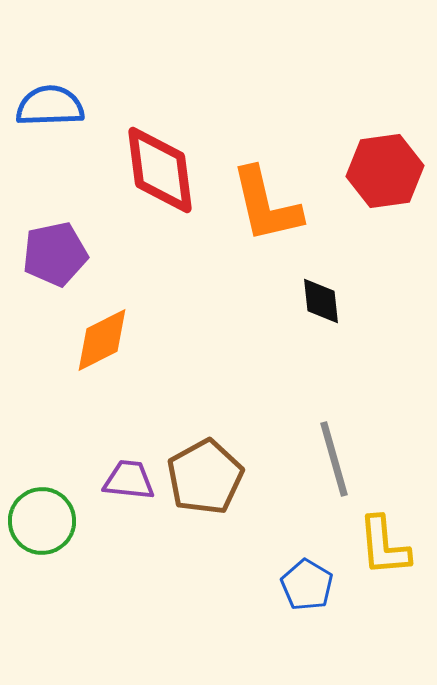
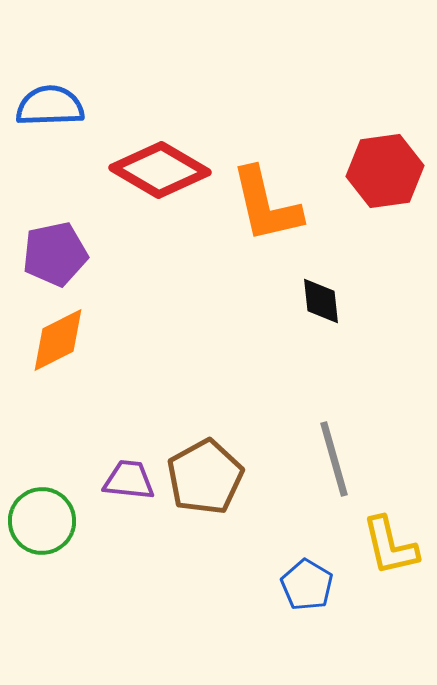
red diamond: rotated 52 degrees counterclockwise
orange diamond: moved 44 px left
yellow L-shape: moved 6 px right; rotated 8 degrees counterclockwise
